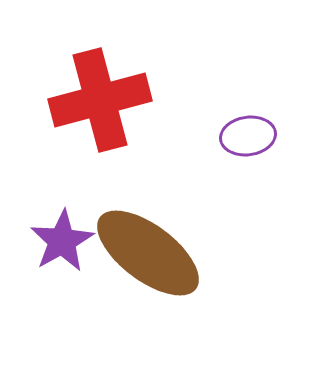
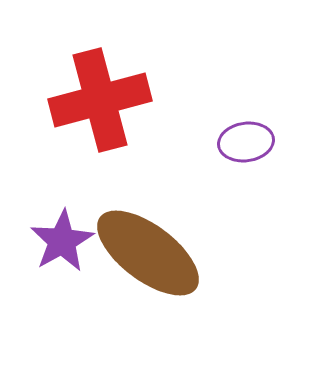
purple ellipse: moved 2 px left, 6 px down
